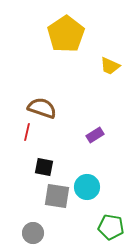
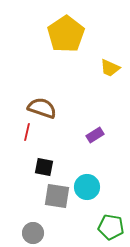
yellow trapezoid: moved 2 px down
